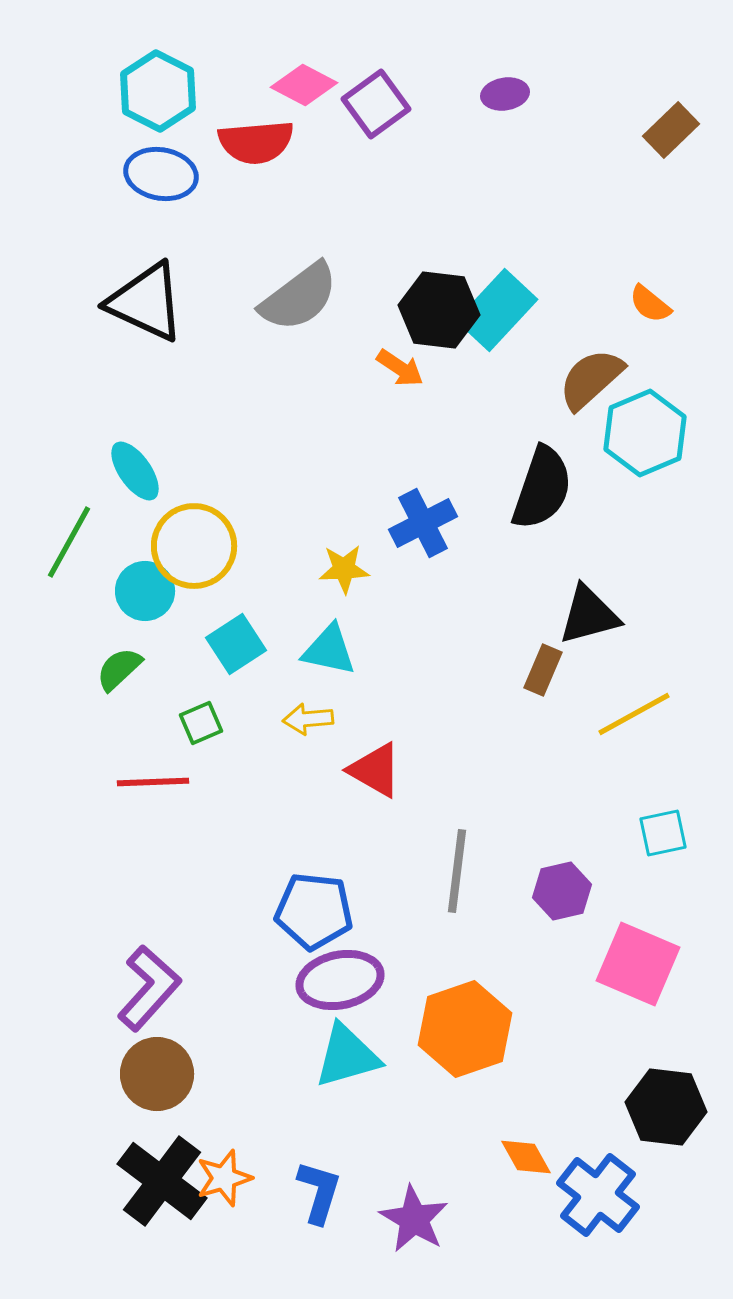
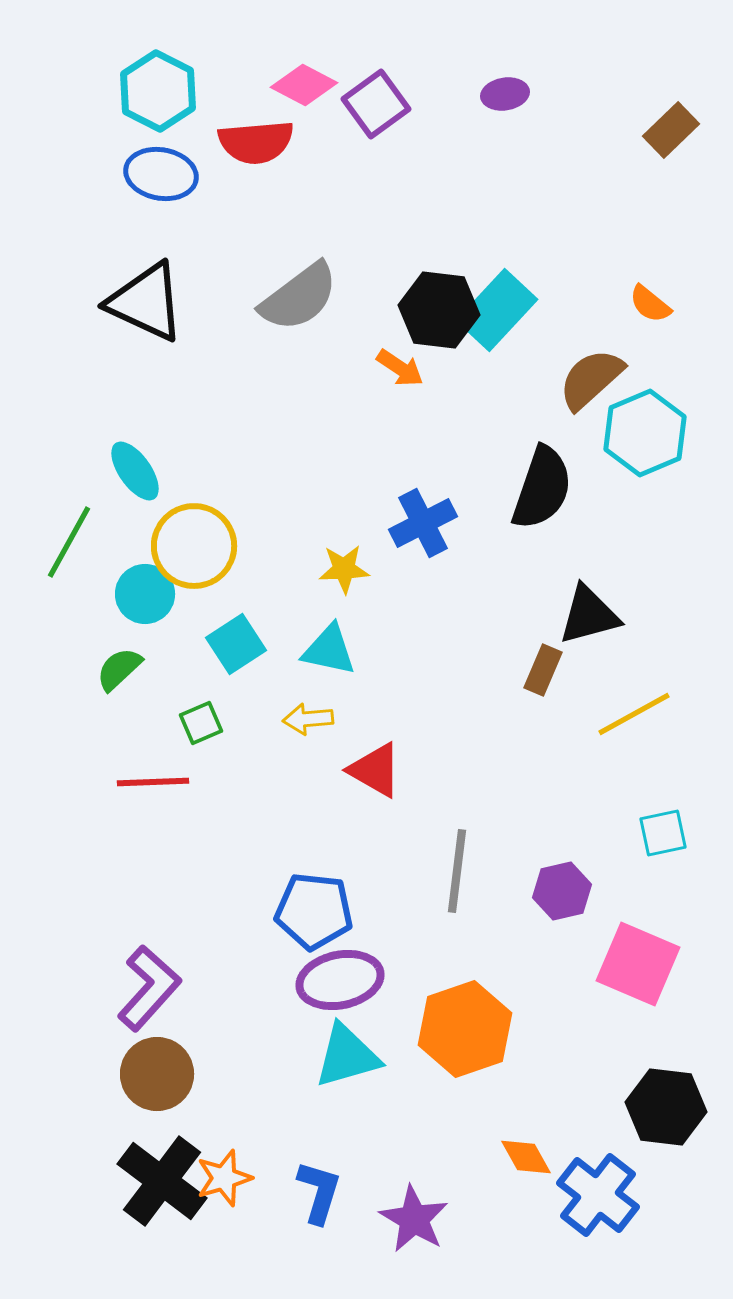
cyan circle at (145, 591): moved 3 px down
